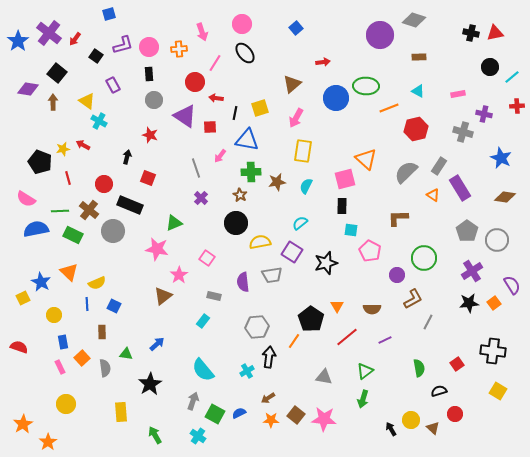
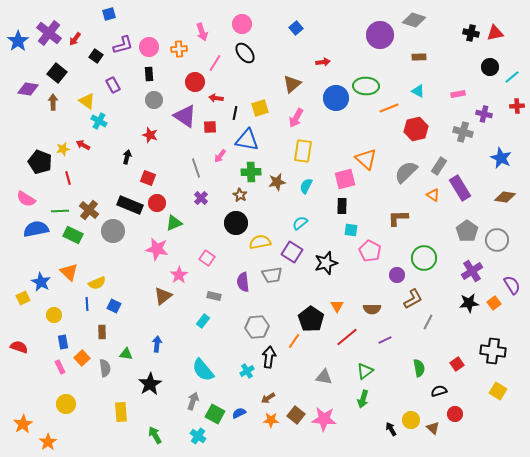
red circle at (104, 184): moved 53 px right, 19 px down
blue arrow at (157, 344): rotated 42 degrees counterclockwise
